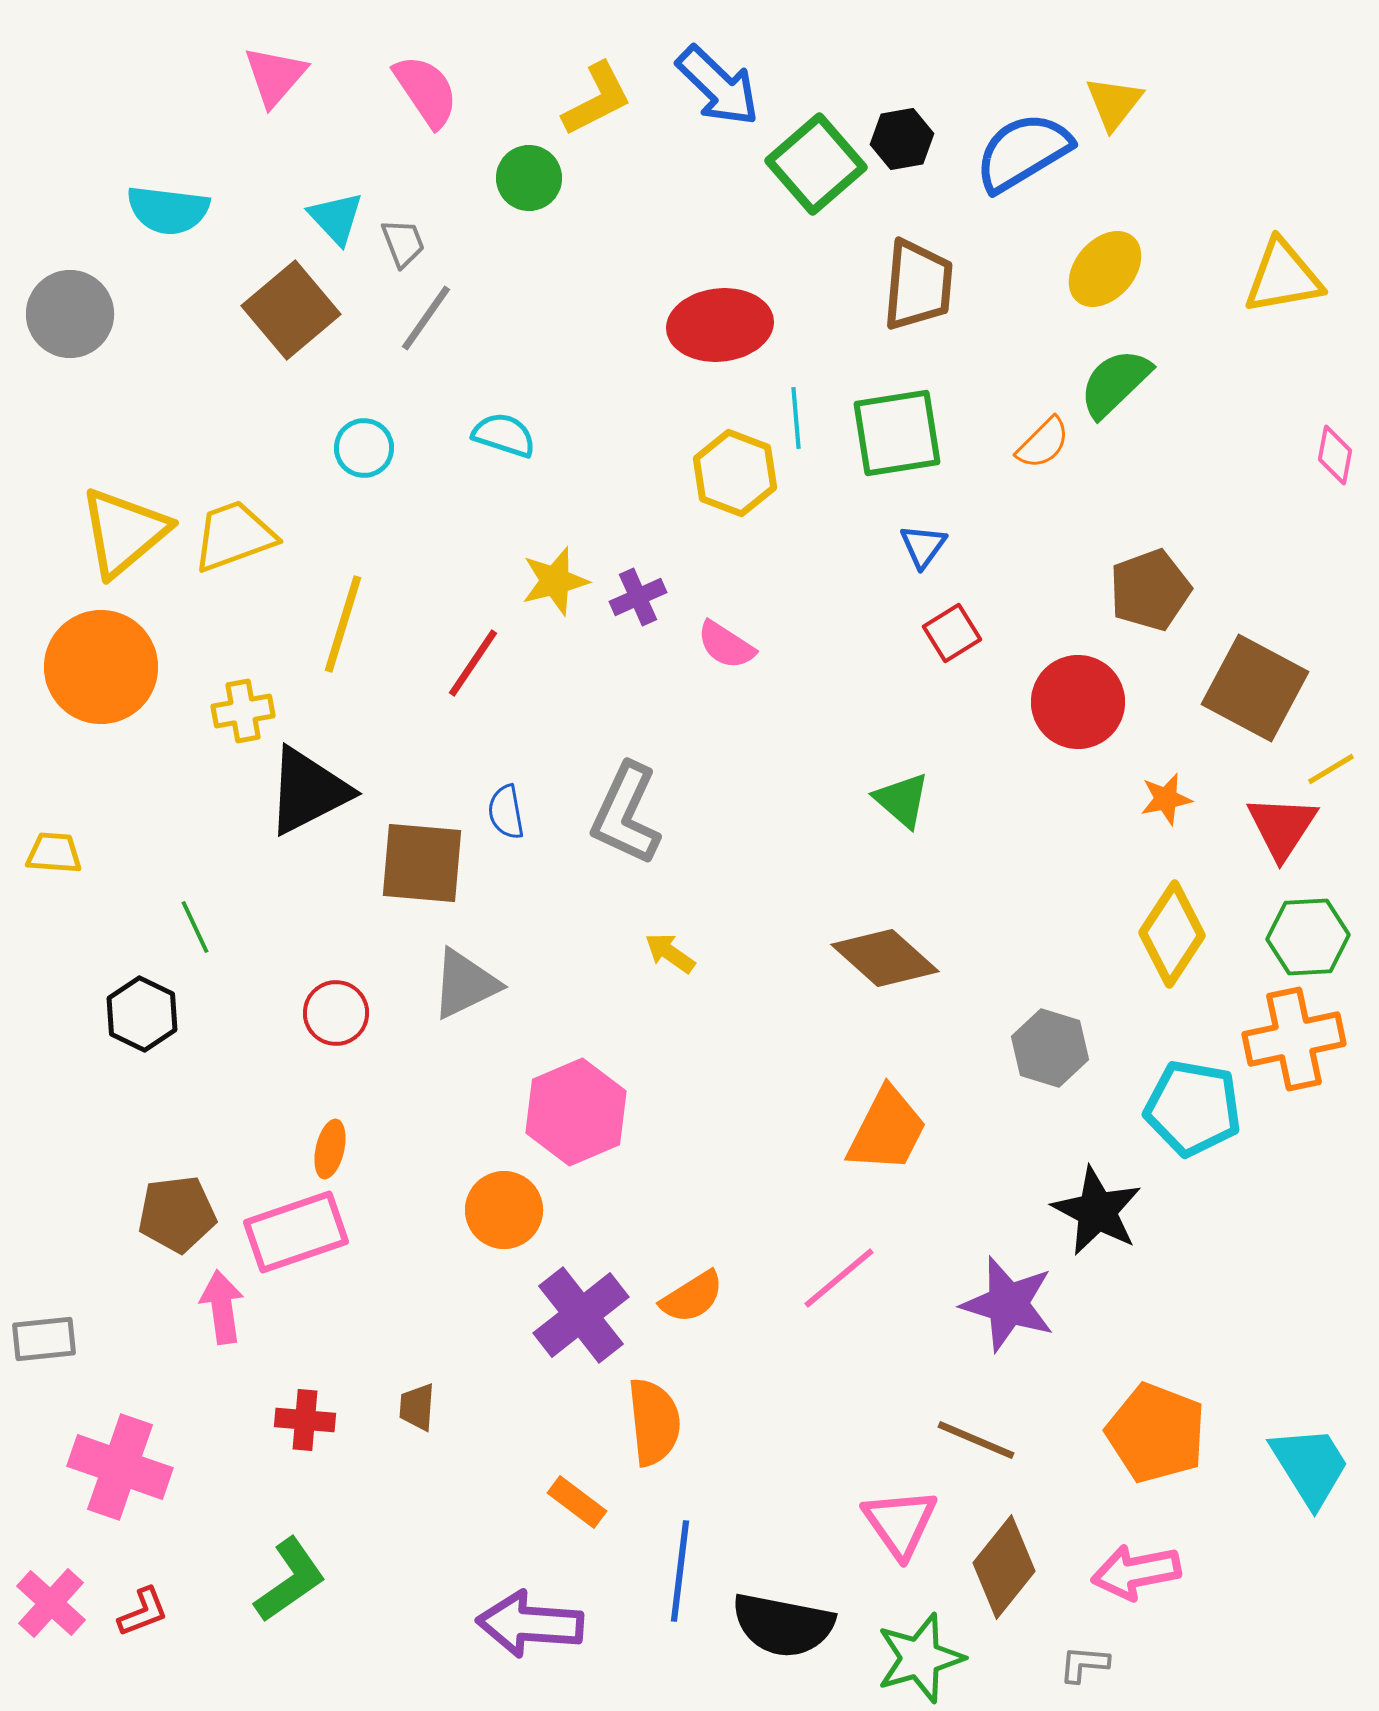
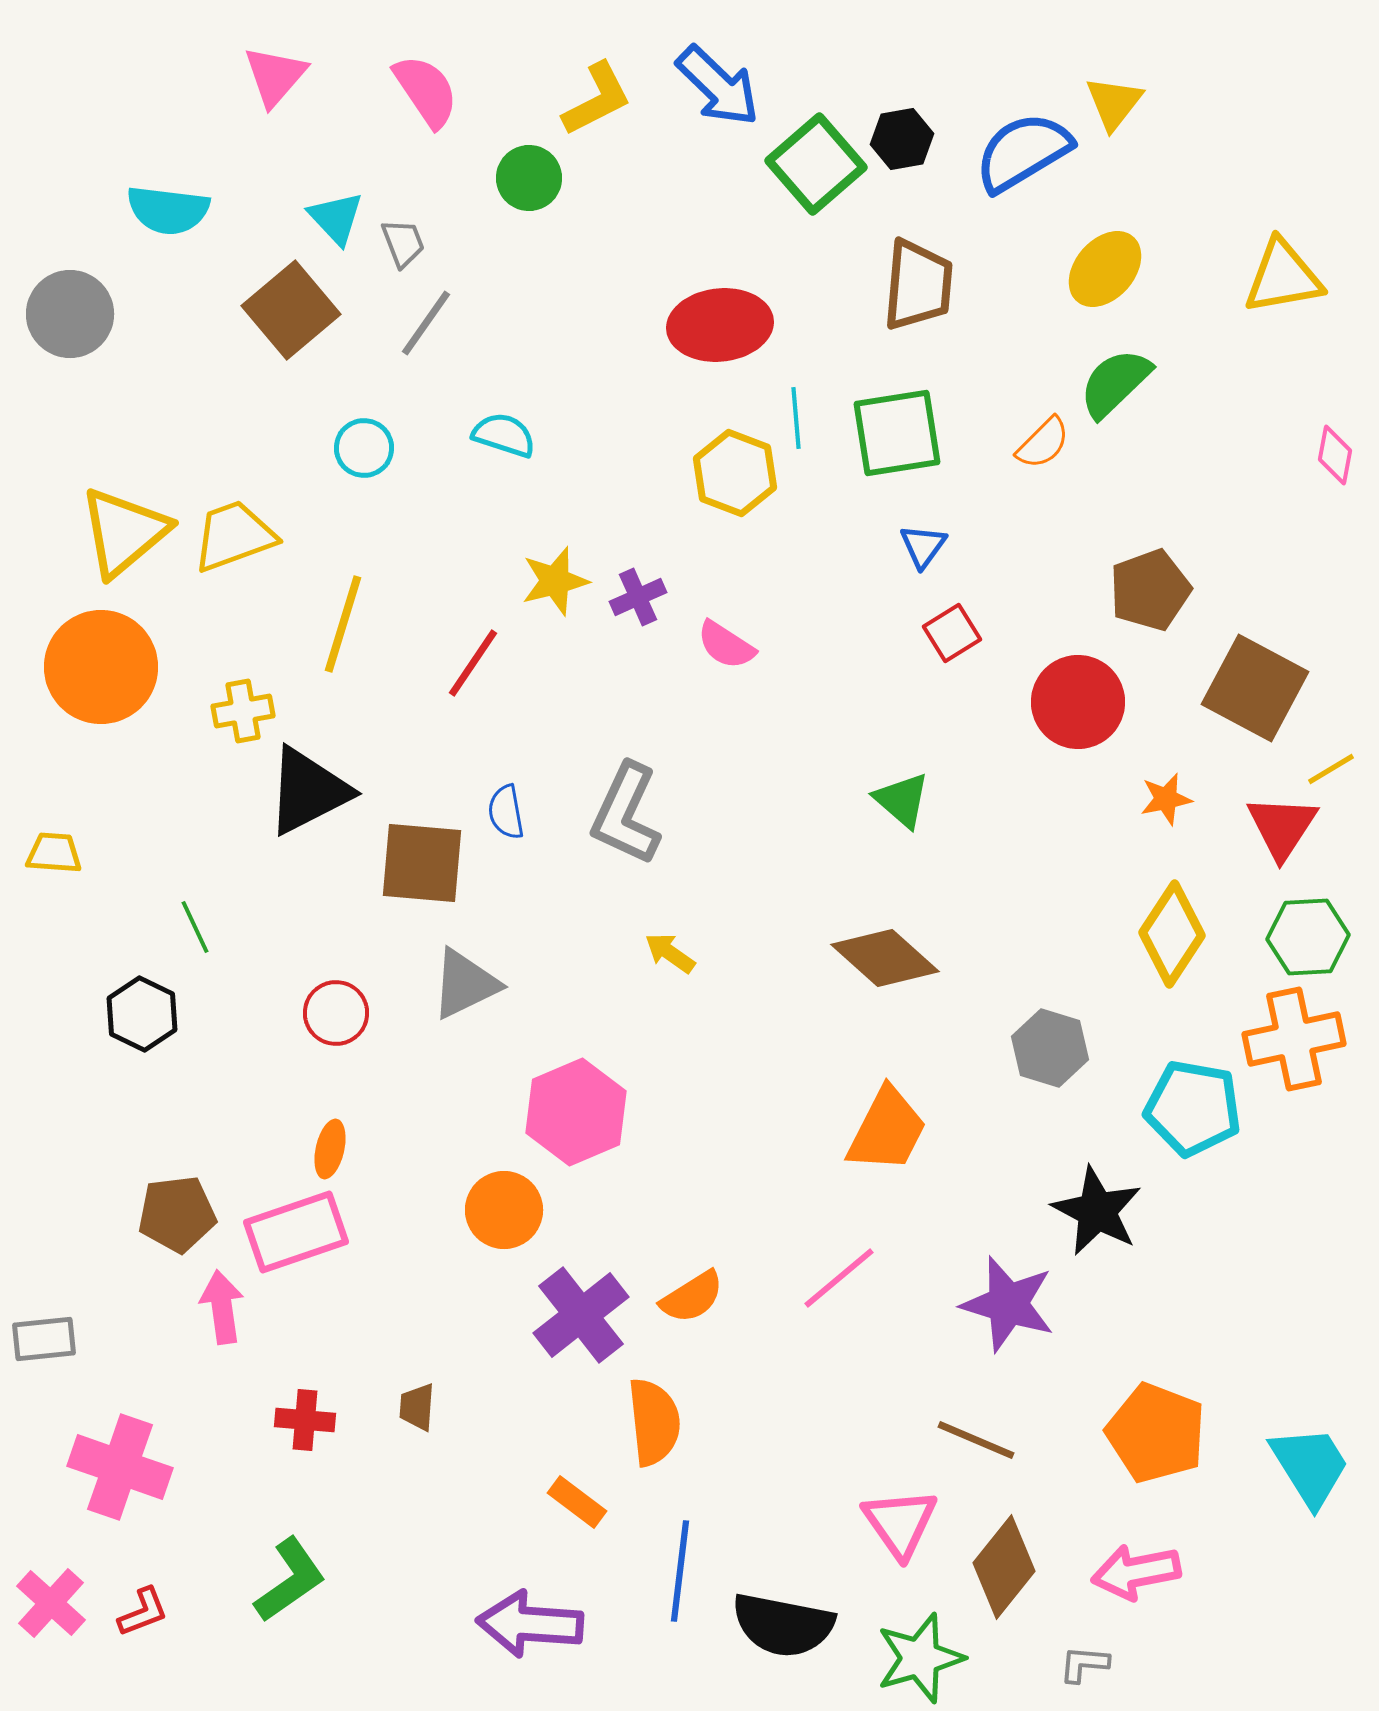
gray line at (426, 318): moved 5 px down
